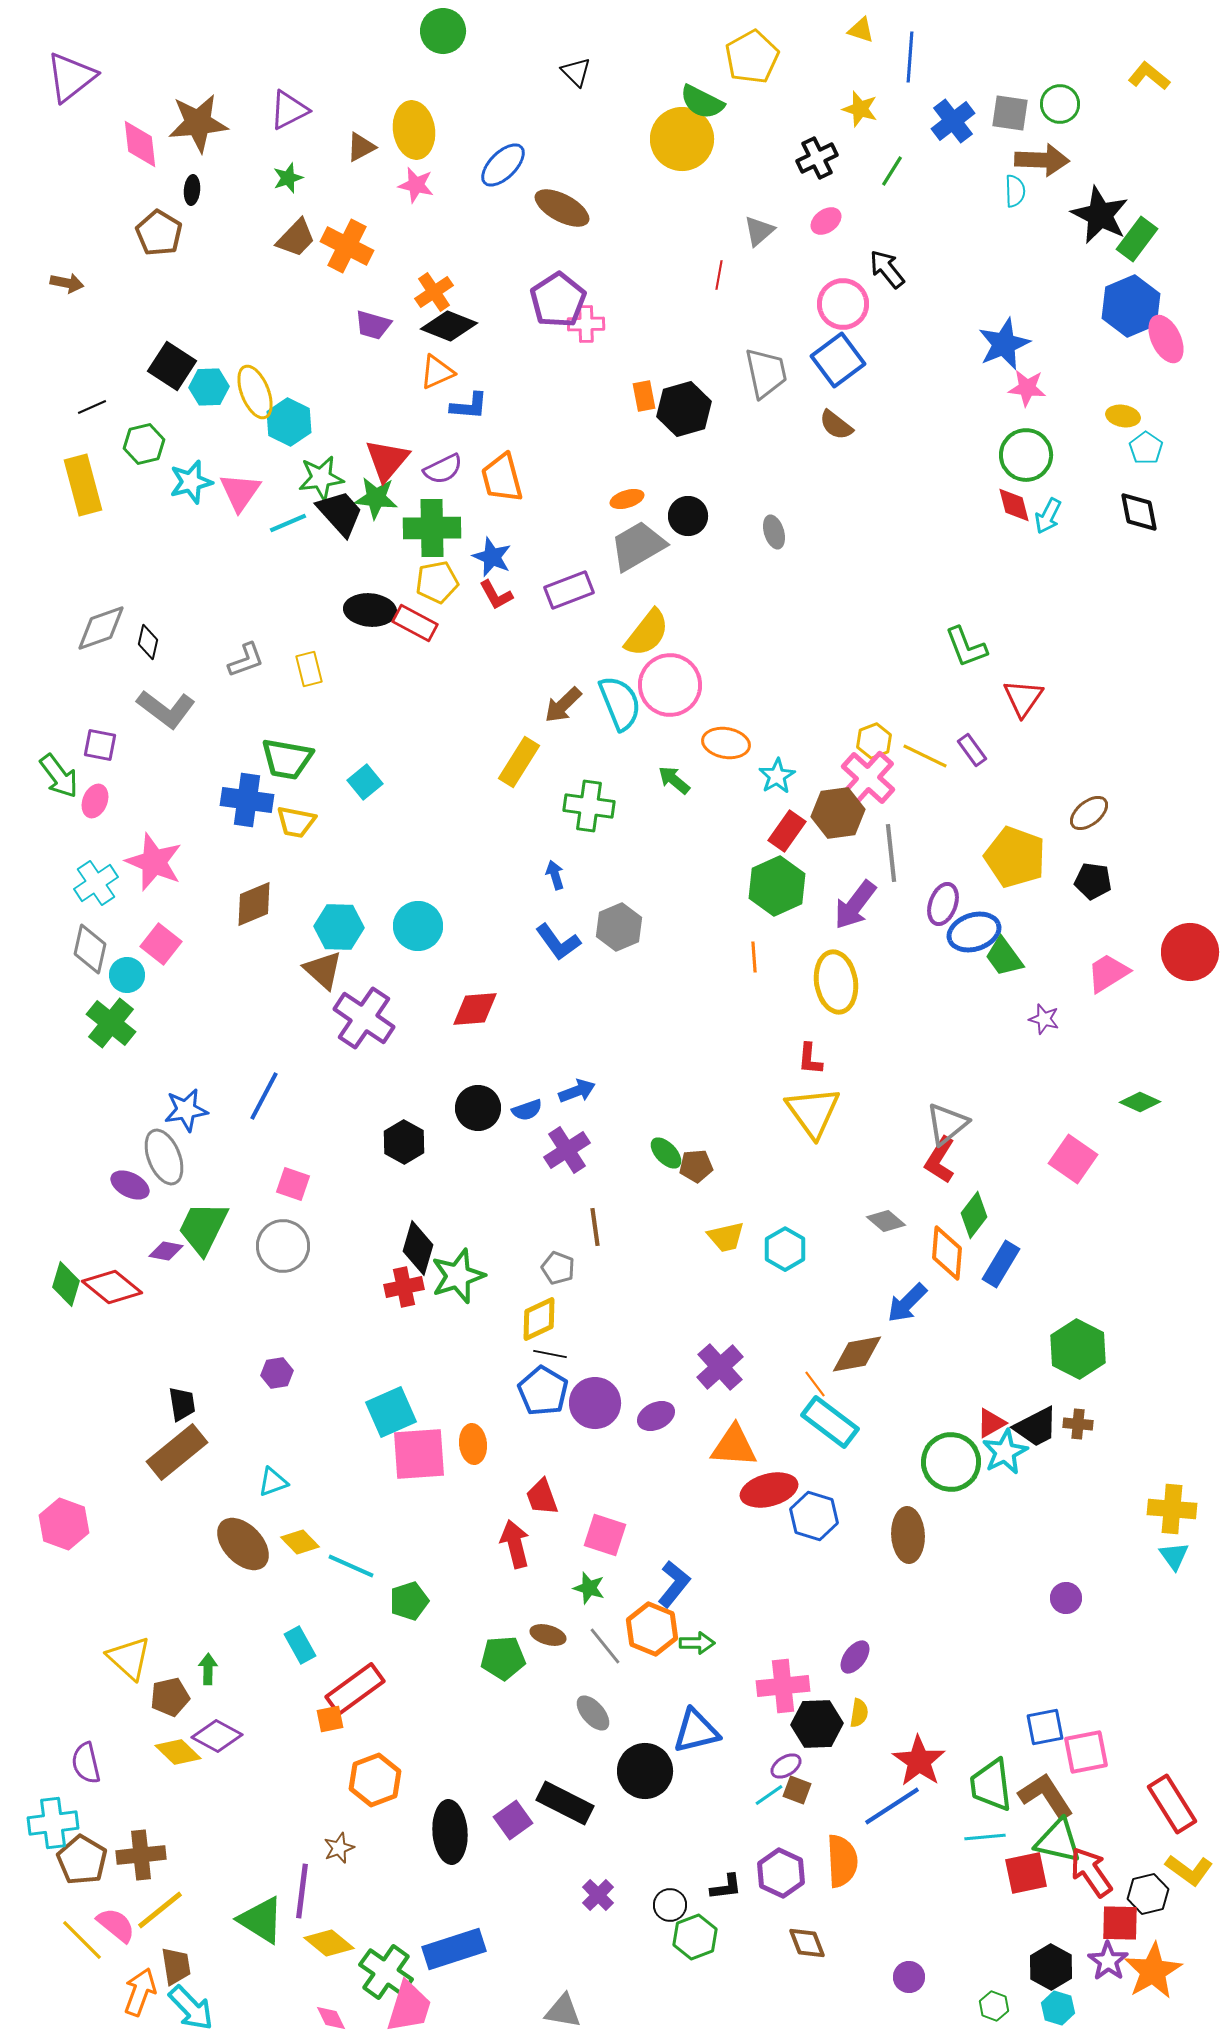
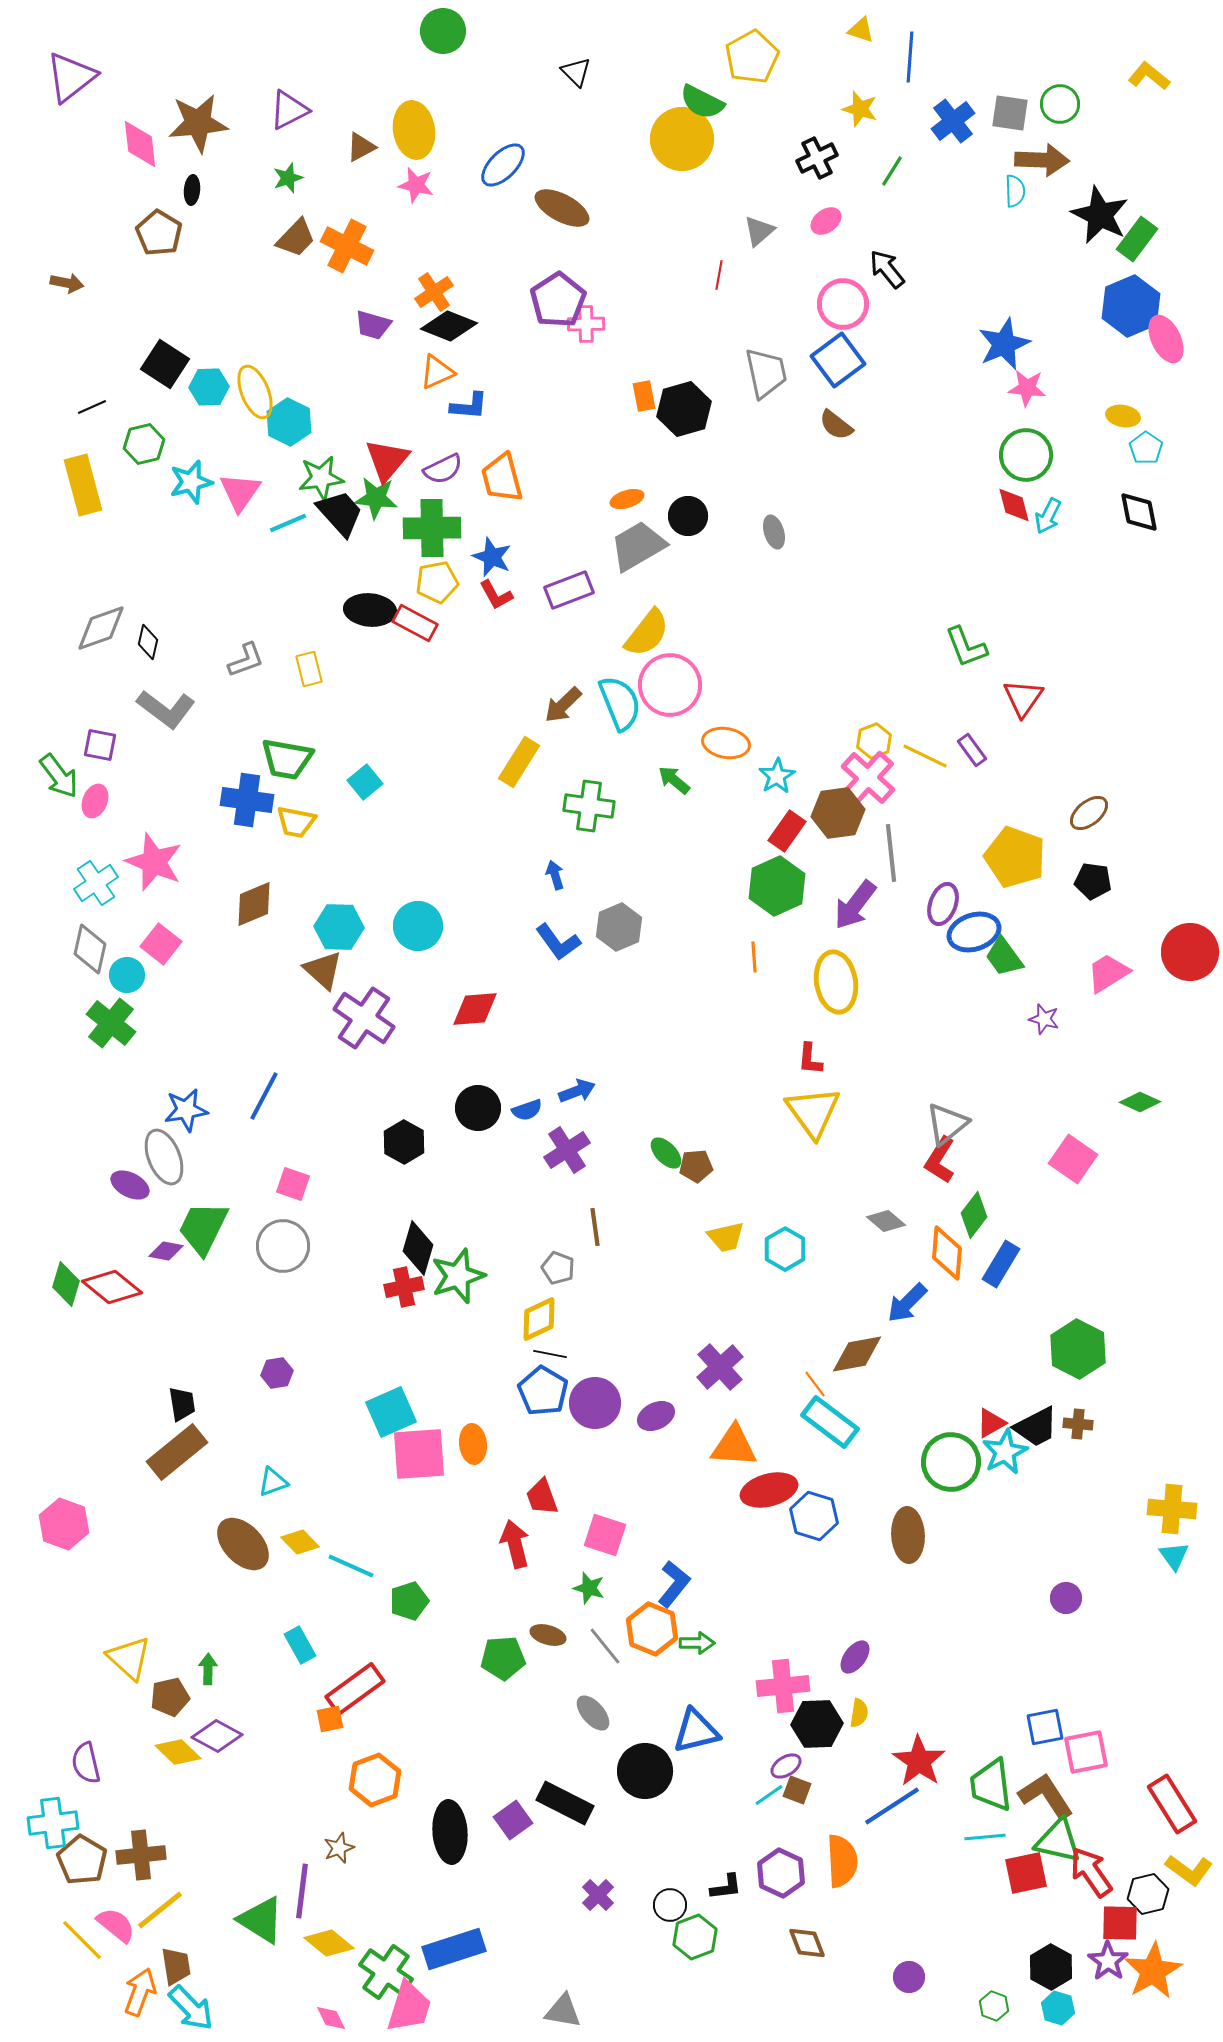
black square at (172, 366): moved 7 px left, 2 px up
